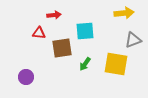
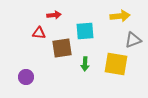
yellow arrow: moved 4 px left, 3 px down
green arrow: rotated 32 degrees counterclockwise
